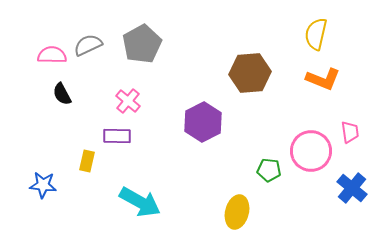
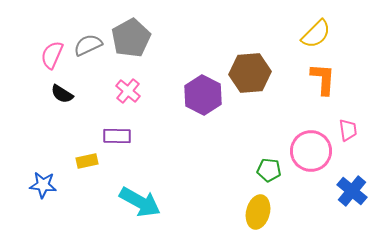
yellow semicircle: rotated 148 degrees counterclockwise
gray pentagon: moved 11 px left, 6 px up
pink semicircle: rotated 68 degrees counterclockwise
orange L-shape: rotated 108 degrees counterclockwise
black semicircle: rotated 30 degrees counterclockwise
pink cross: moved 10 px up
purple hexagon: moved 27 px up; rotated 6 degrees counterclockwise
pink trapezoid: moved 2 px left, 2 px up
yellow rectangle: rotated 65 degrees clockwise
blue cross: moved 3 px down
yellow ellipse: moved 21 px right
